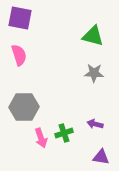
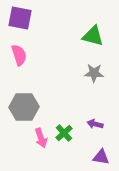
green cross: rotated 24 degrees counterclockwise
